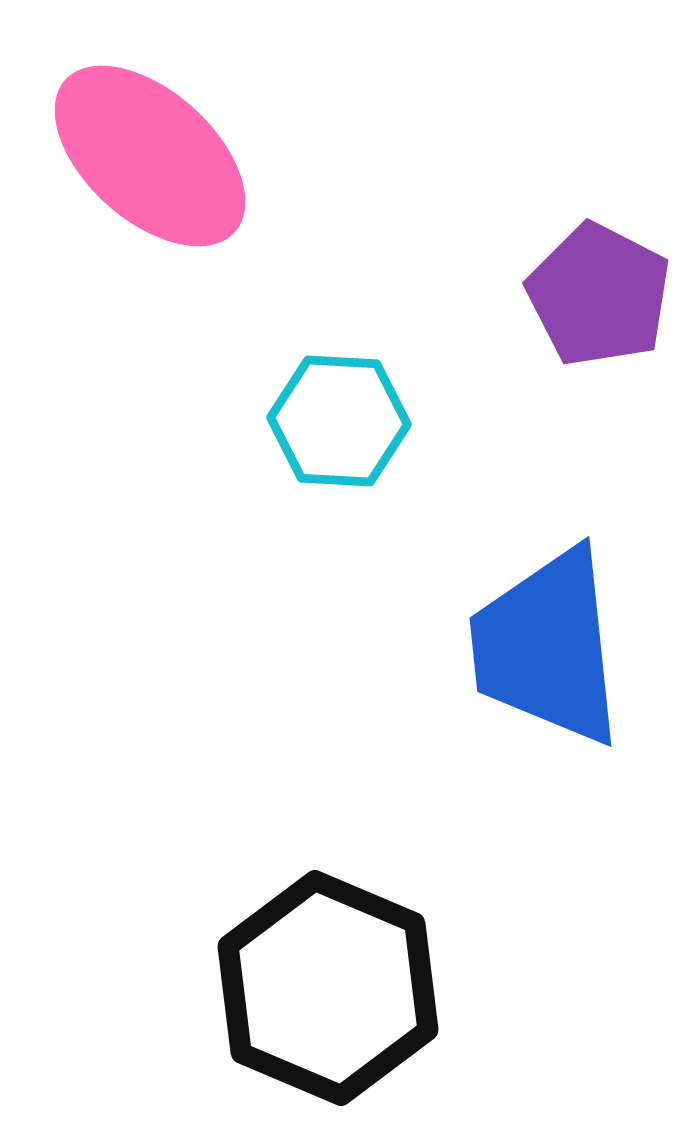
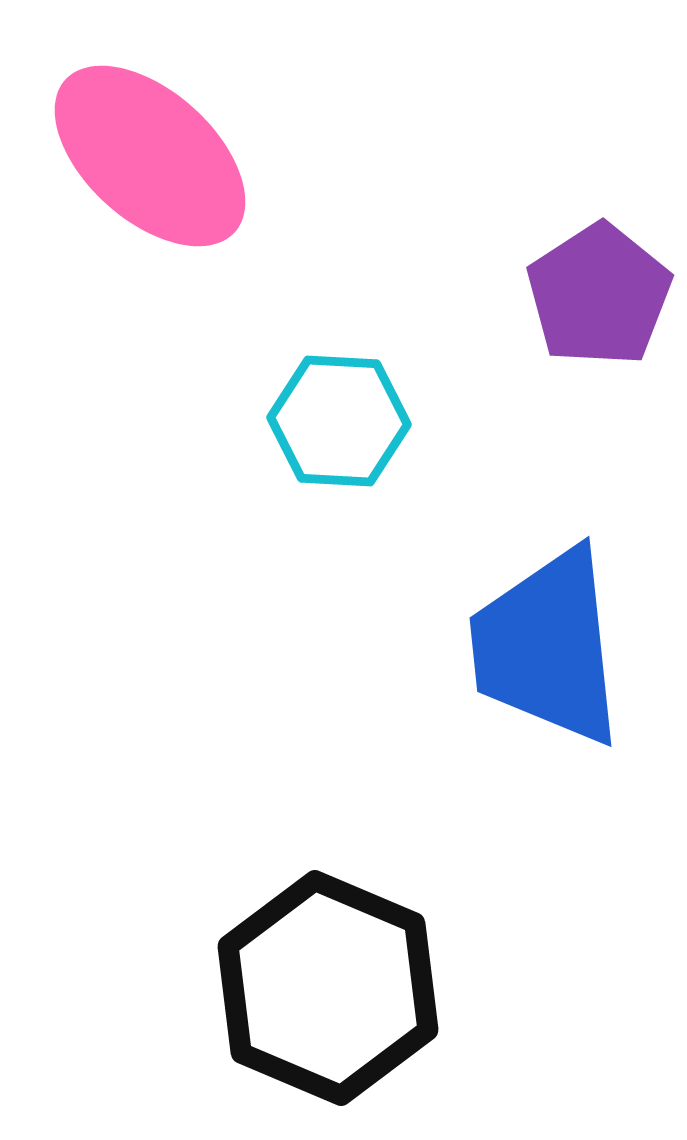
purple pentagon: rotated 12 degrees clockwise
